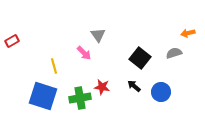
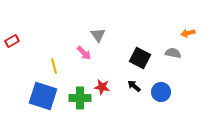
gray semicircle: moved 1 px left; rotated 28 degrees clockwise
black square: rotated 10 degrees counterclockwise
green cross: rotated 10 degrees clockwise
